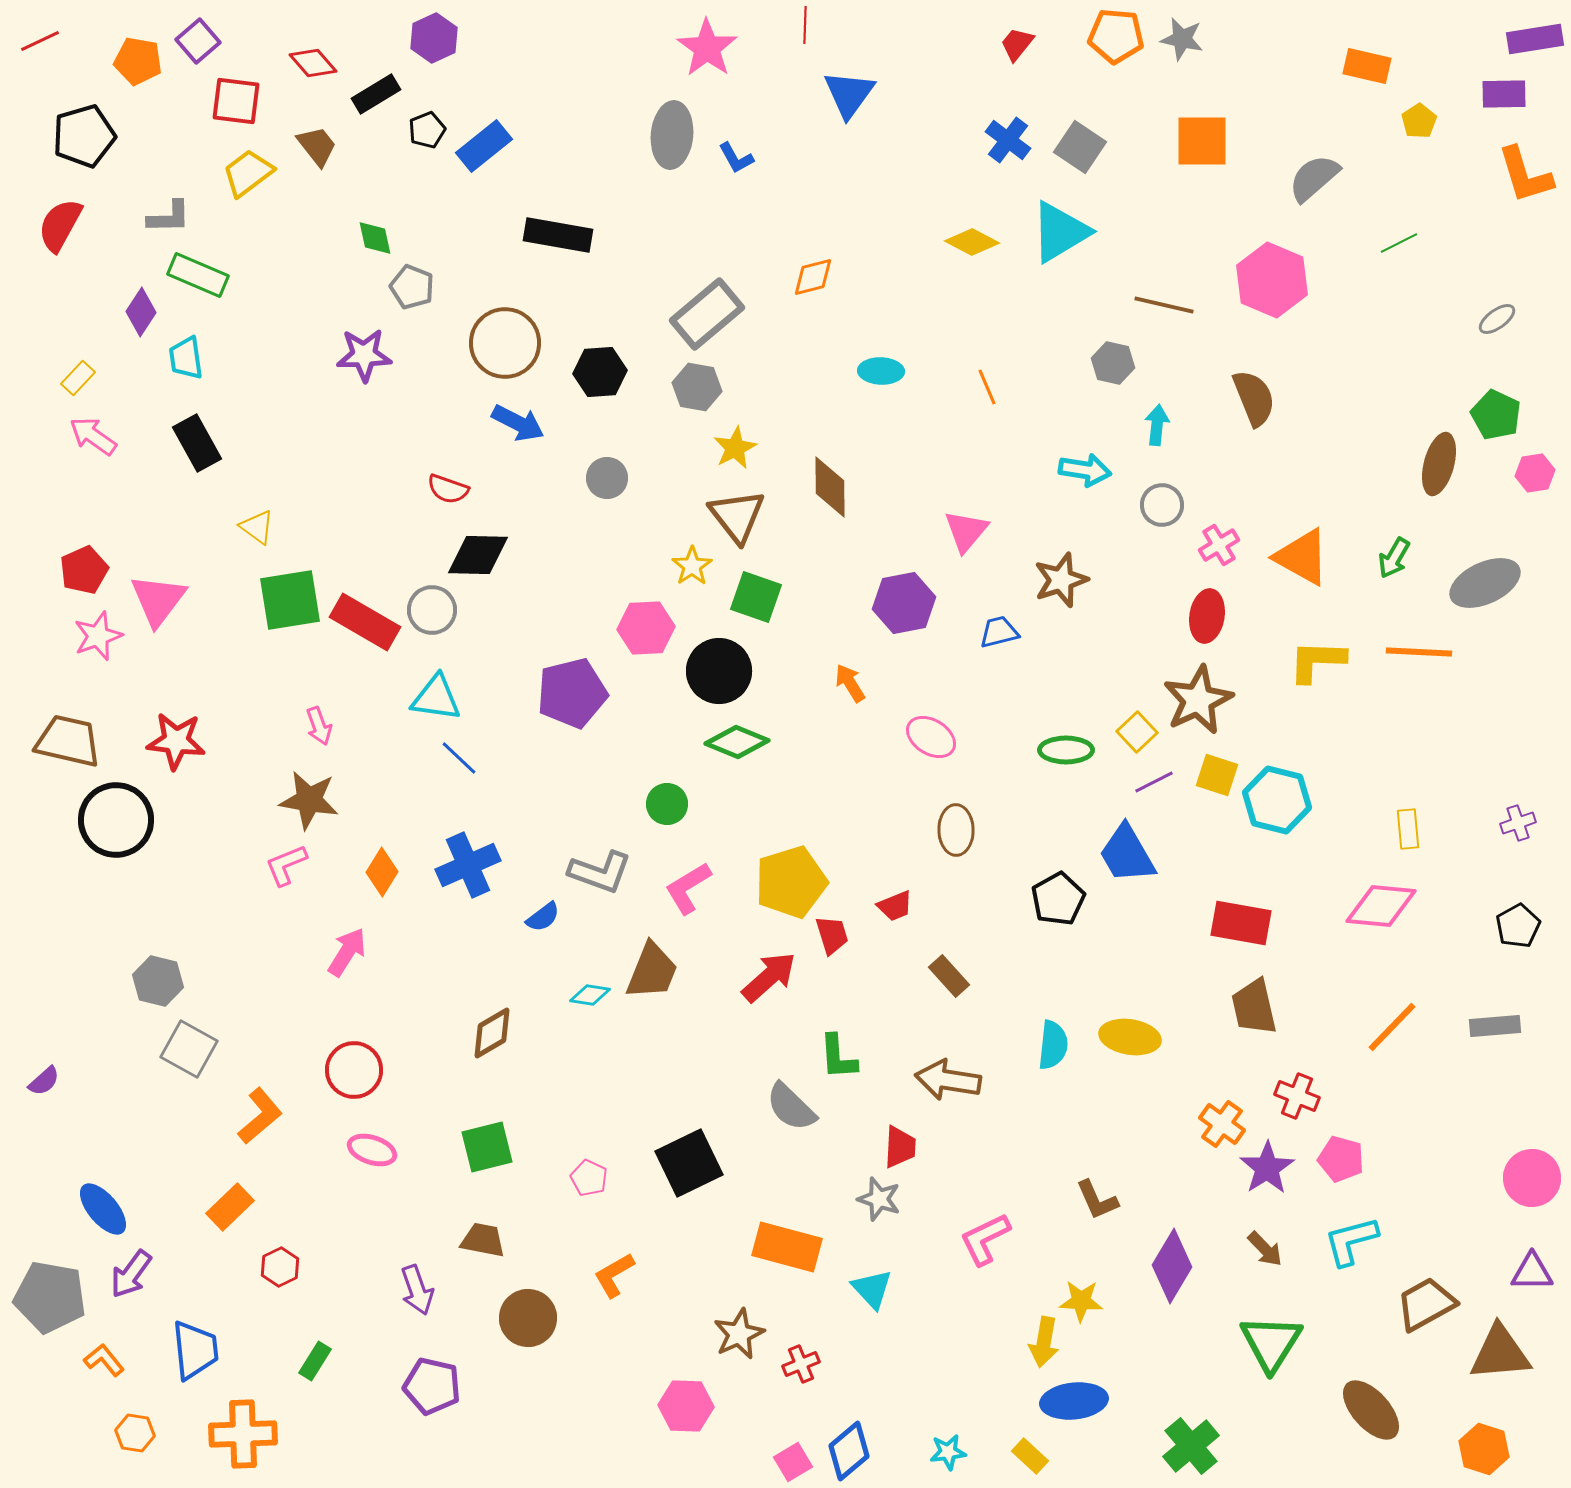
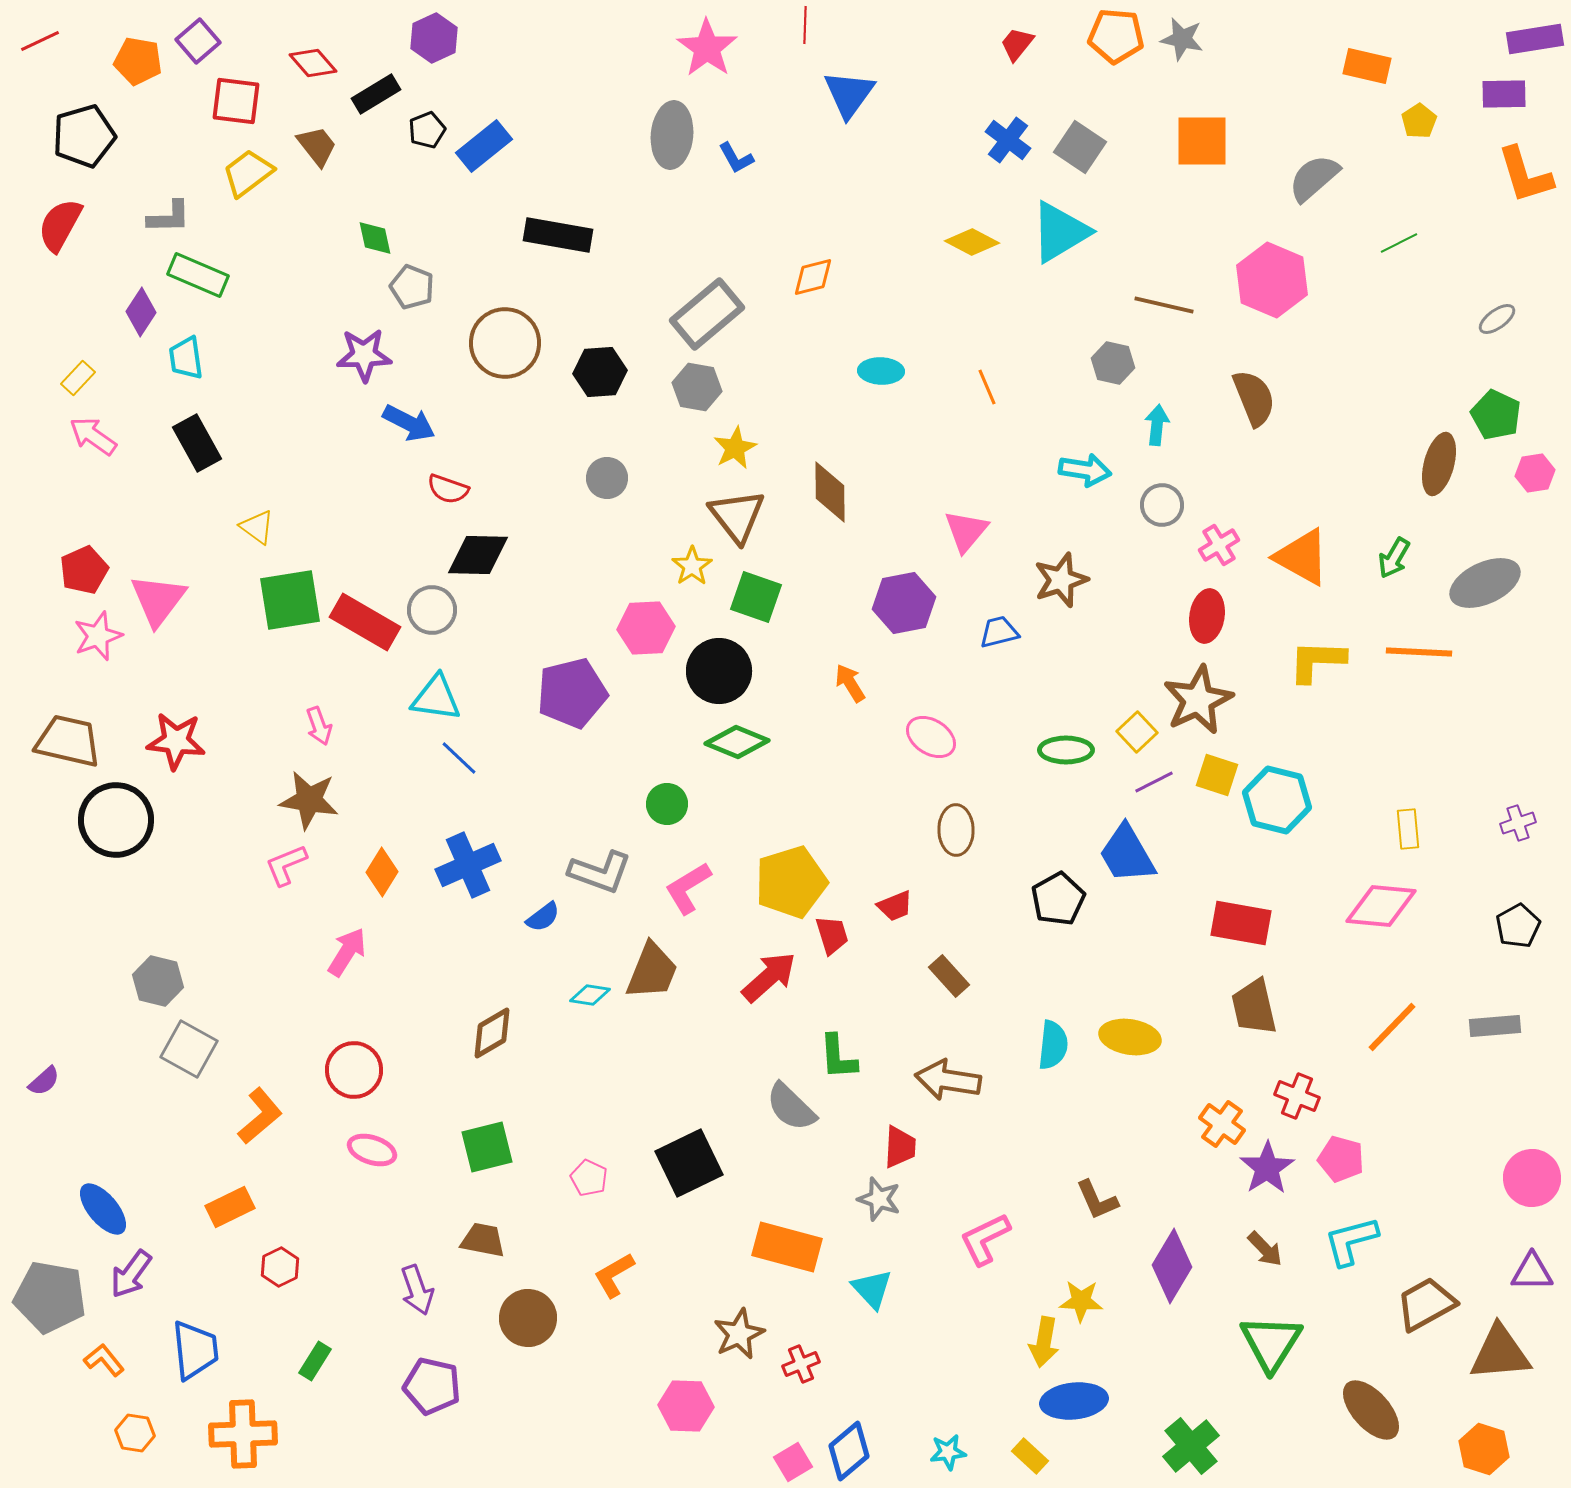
blue arrow at (518, 423): moved 109 px left
brown diamond at (830, 487): moved 5 px down
orange rectangle at (230, 1207): rotated 18 degrees clockwise
